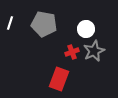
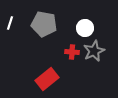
white circle: moved 1 px left, 1 px up
red cross: rotated 24 degrees clockwise
red rectangle: moved 12 px left; rotated 30 degrees clockwise
